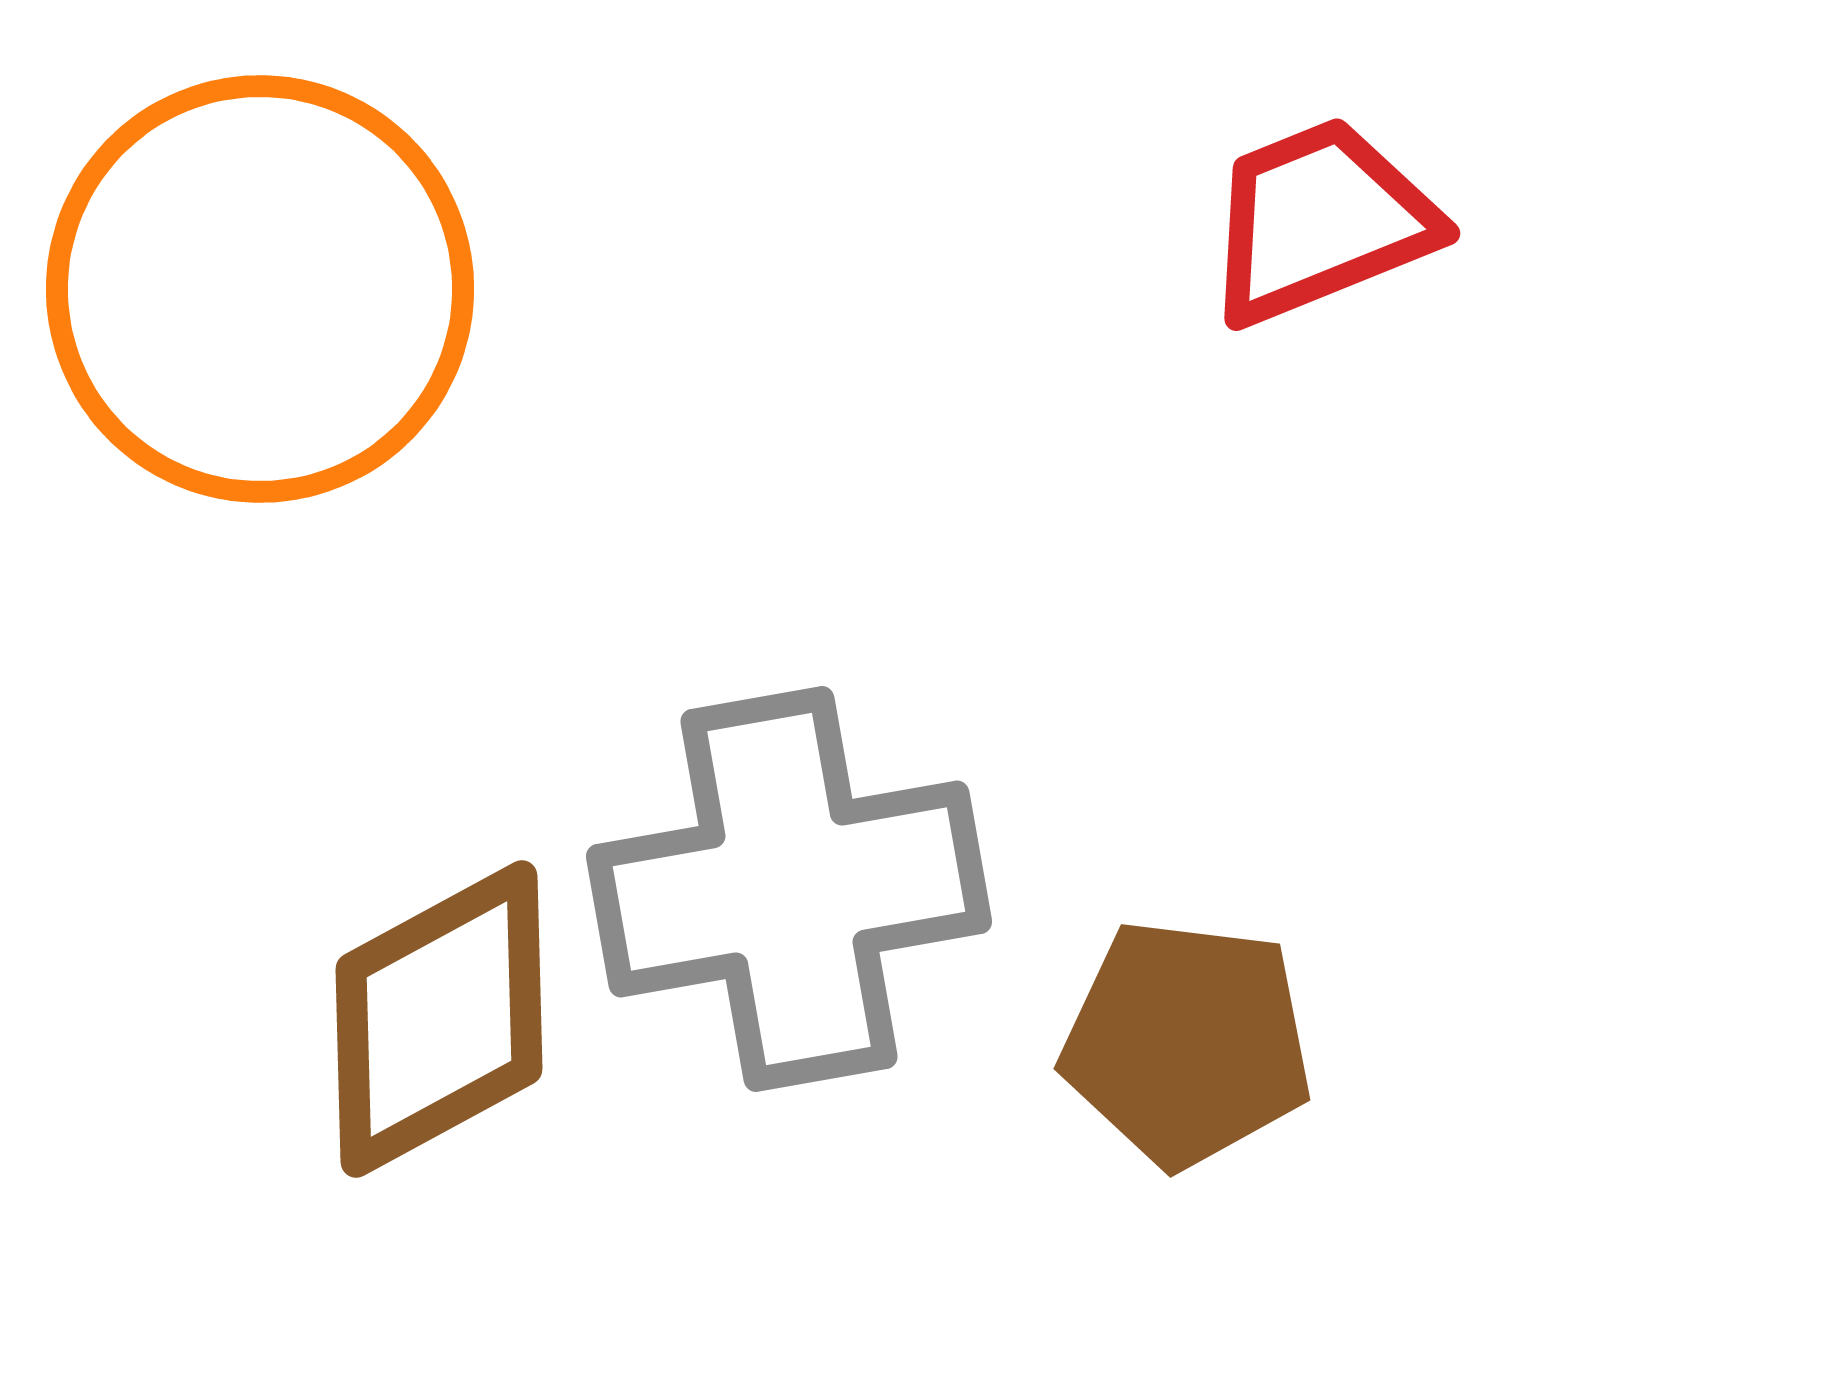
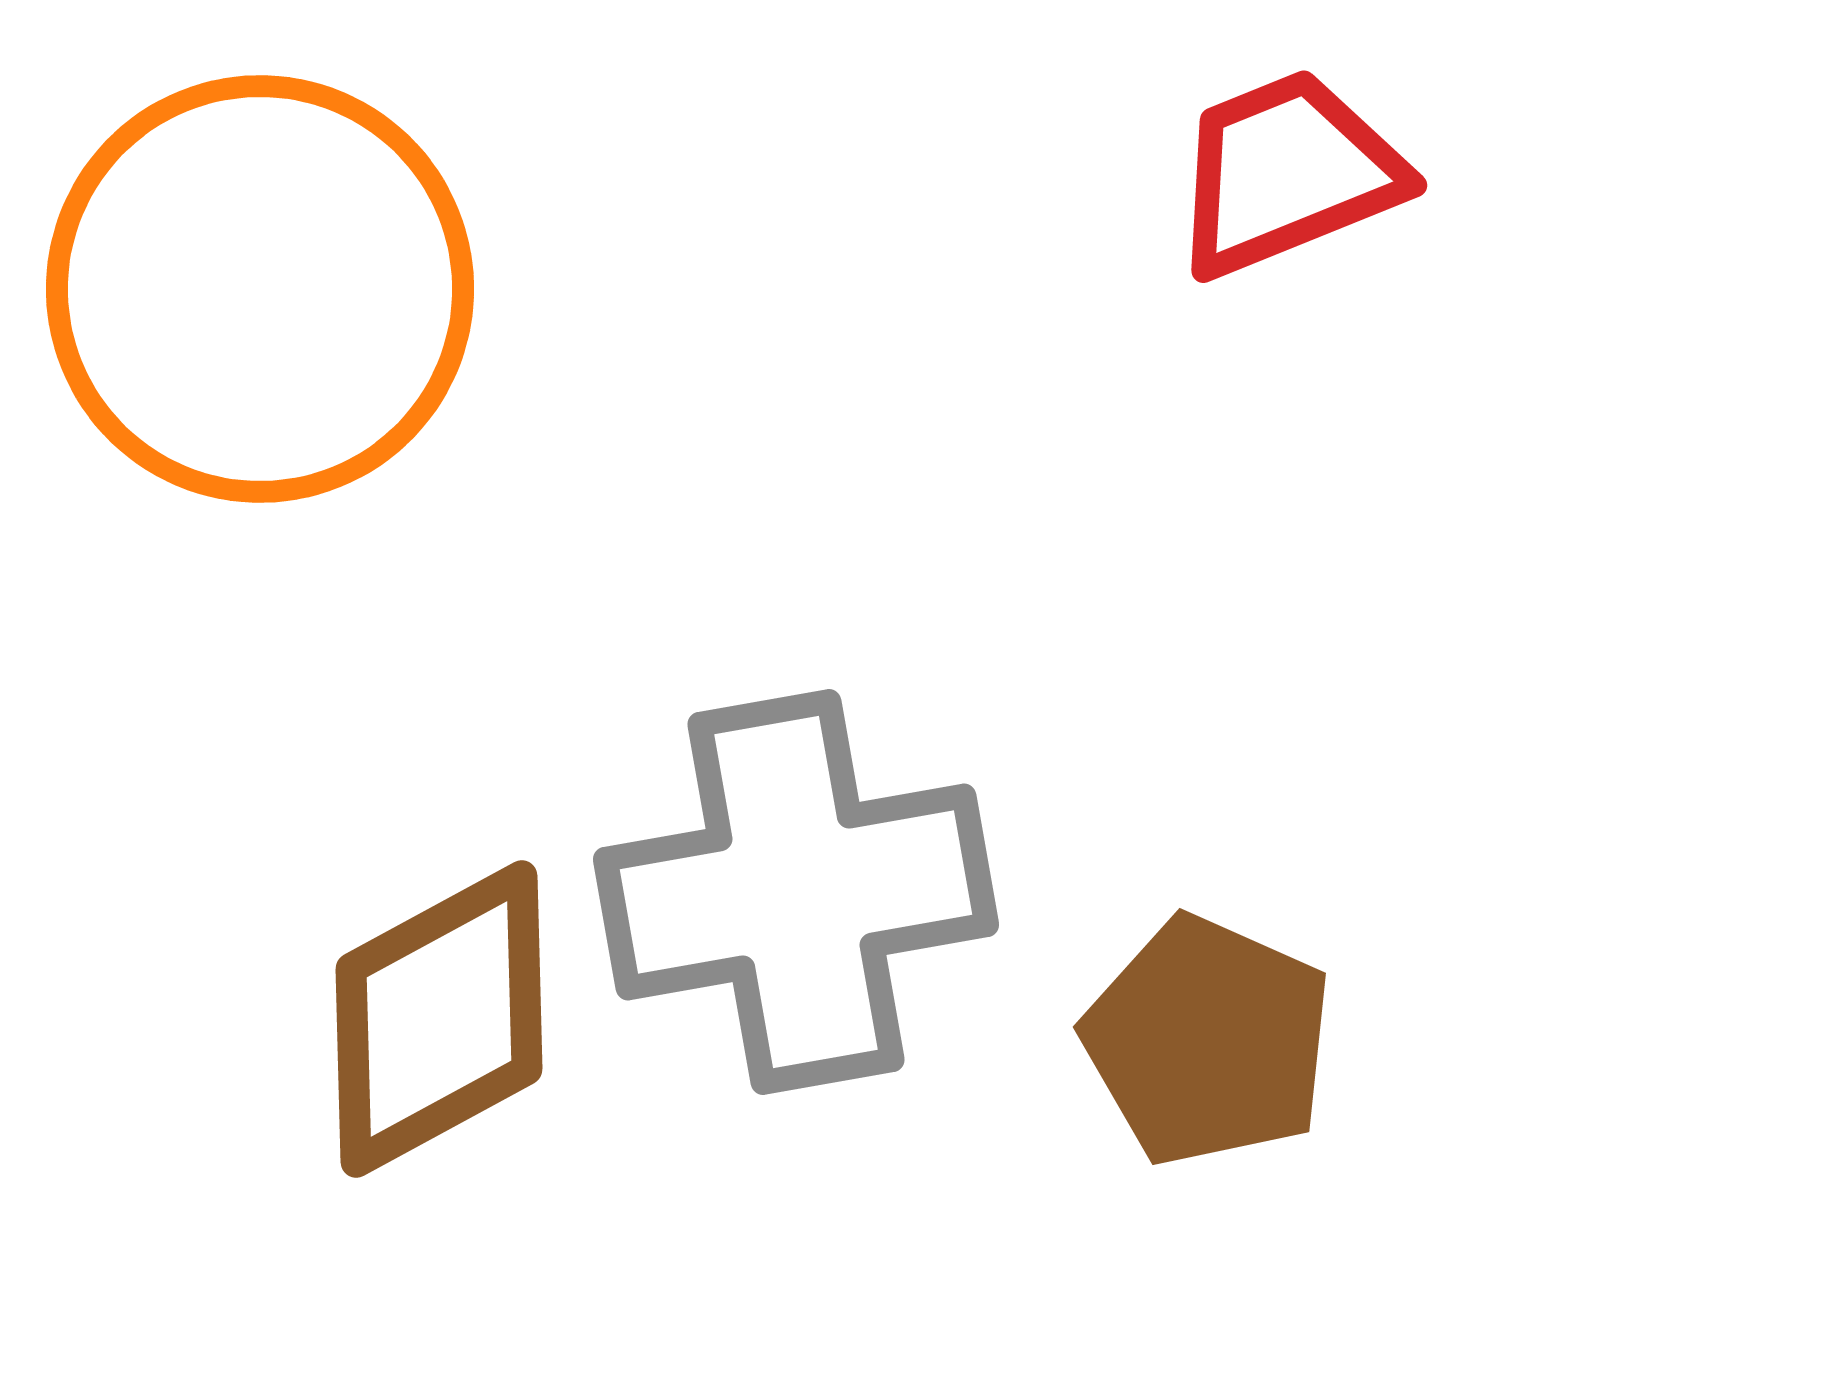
red trapezoid: moved 33 px left, 48 px up
gray cross: moved 7 px right, 3 px down
brown pentagon: moved 21 px right, 2 px up; rotated 17 degrees clockwise
